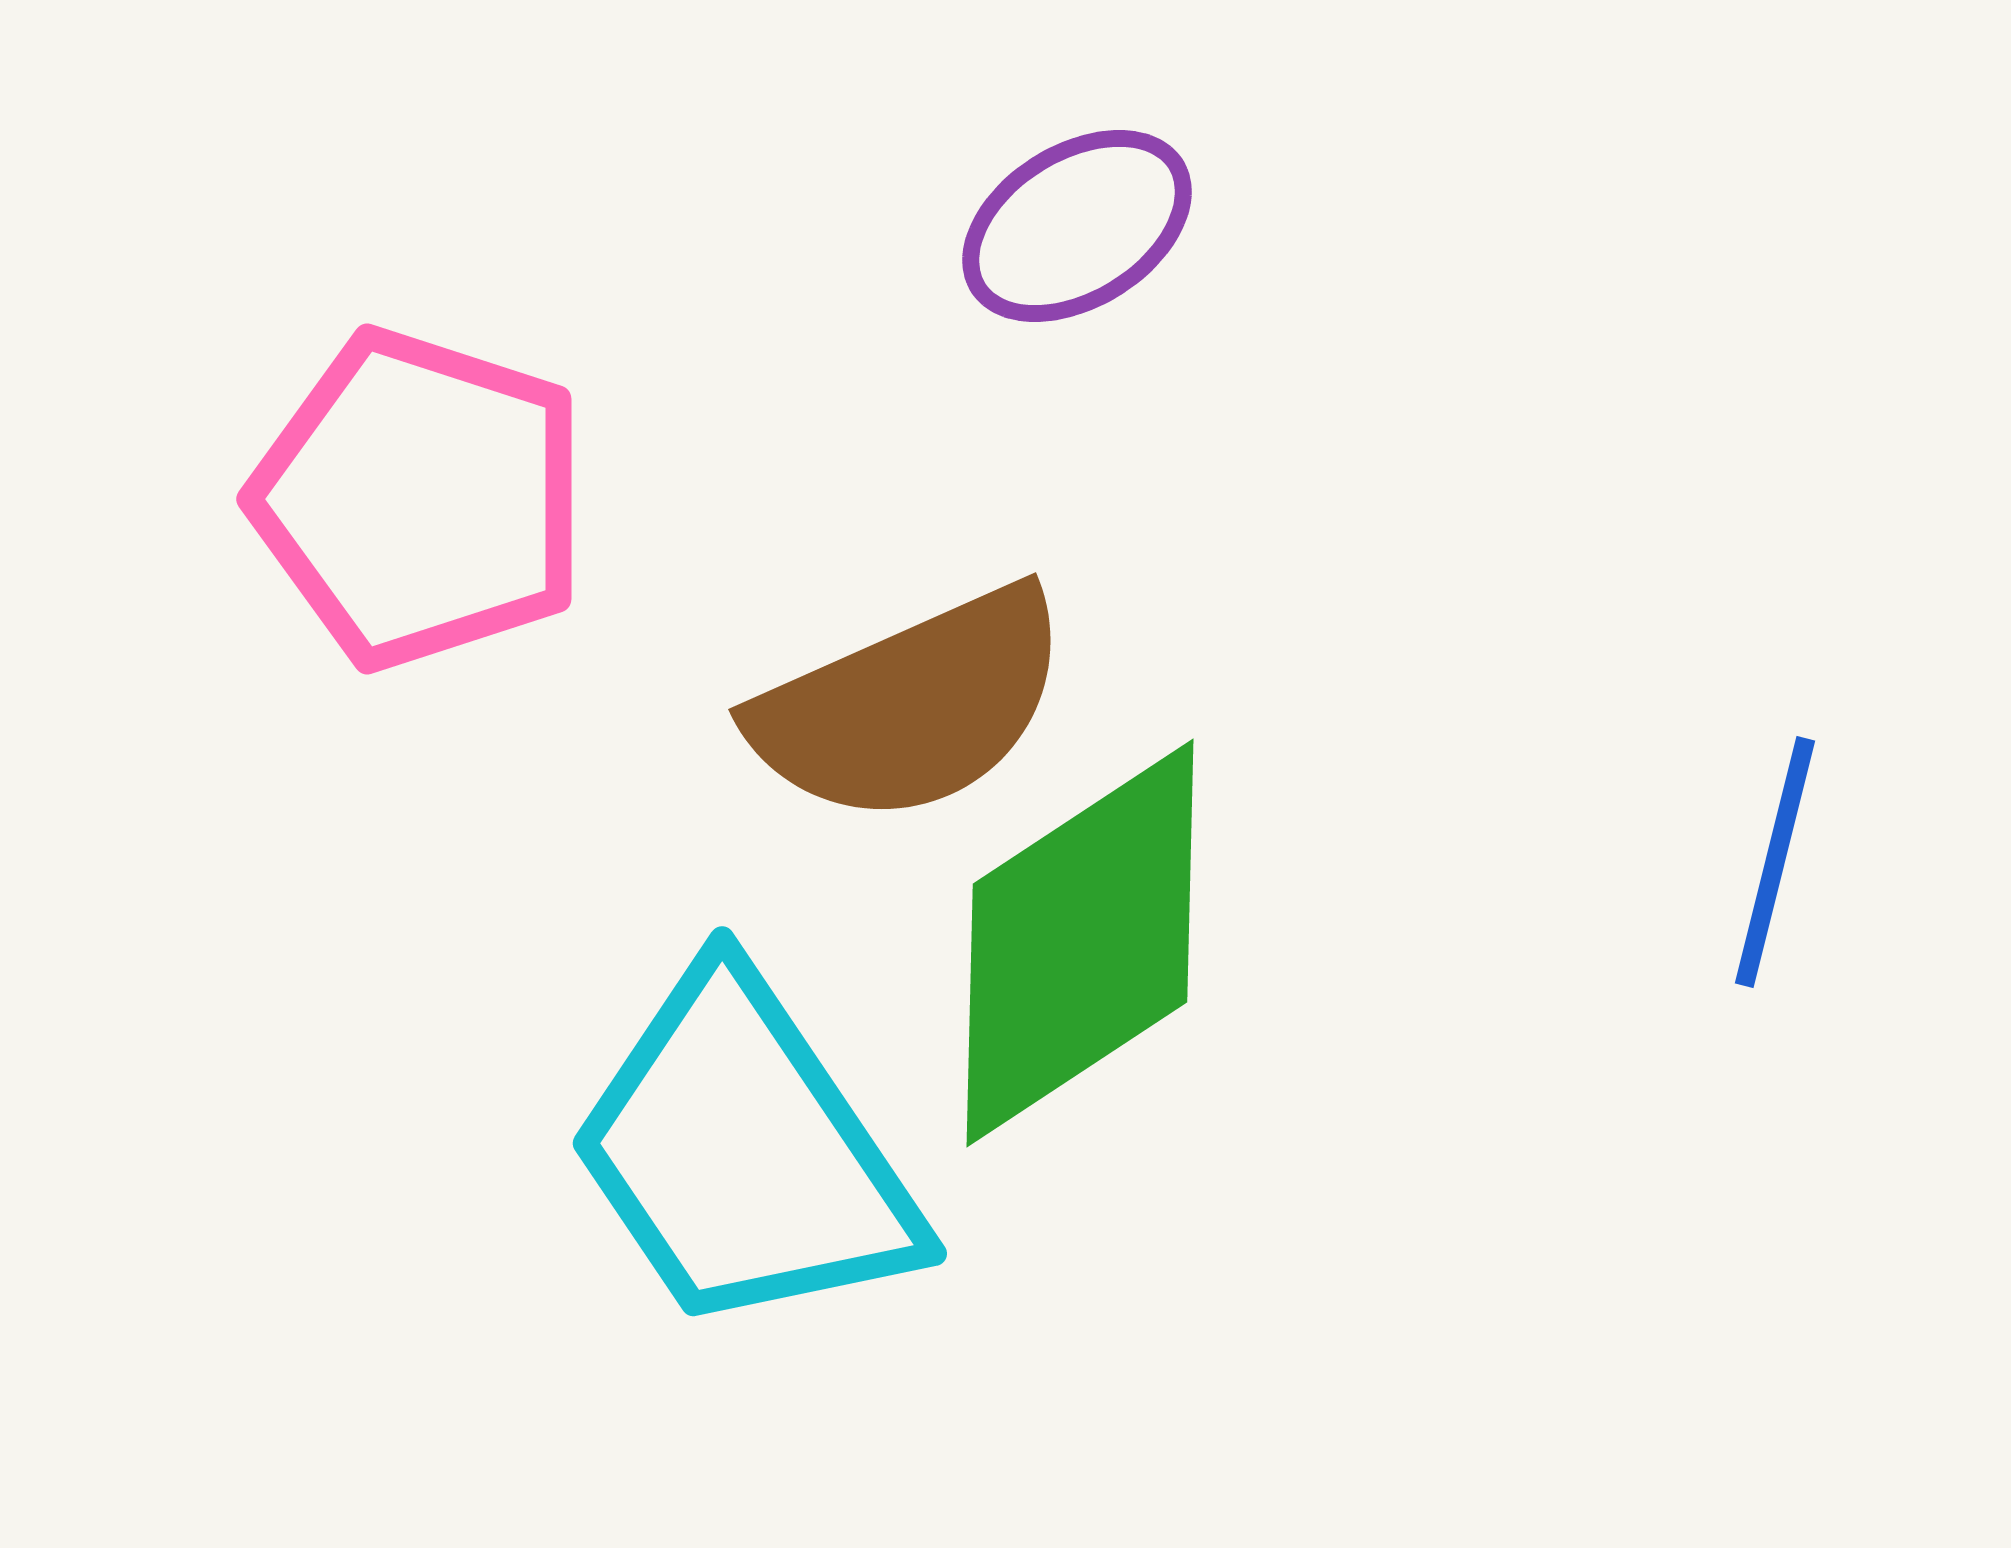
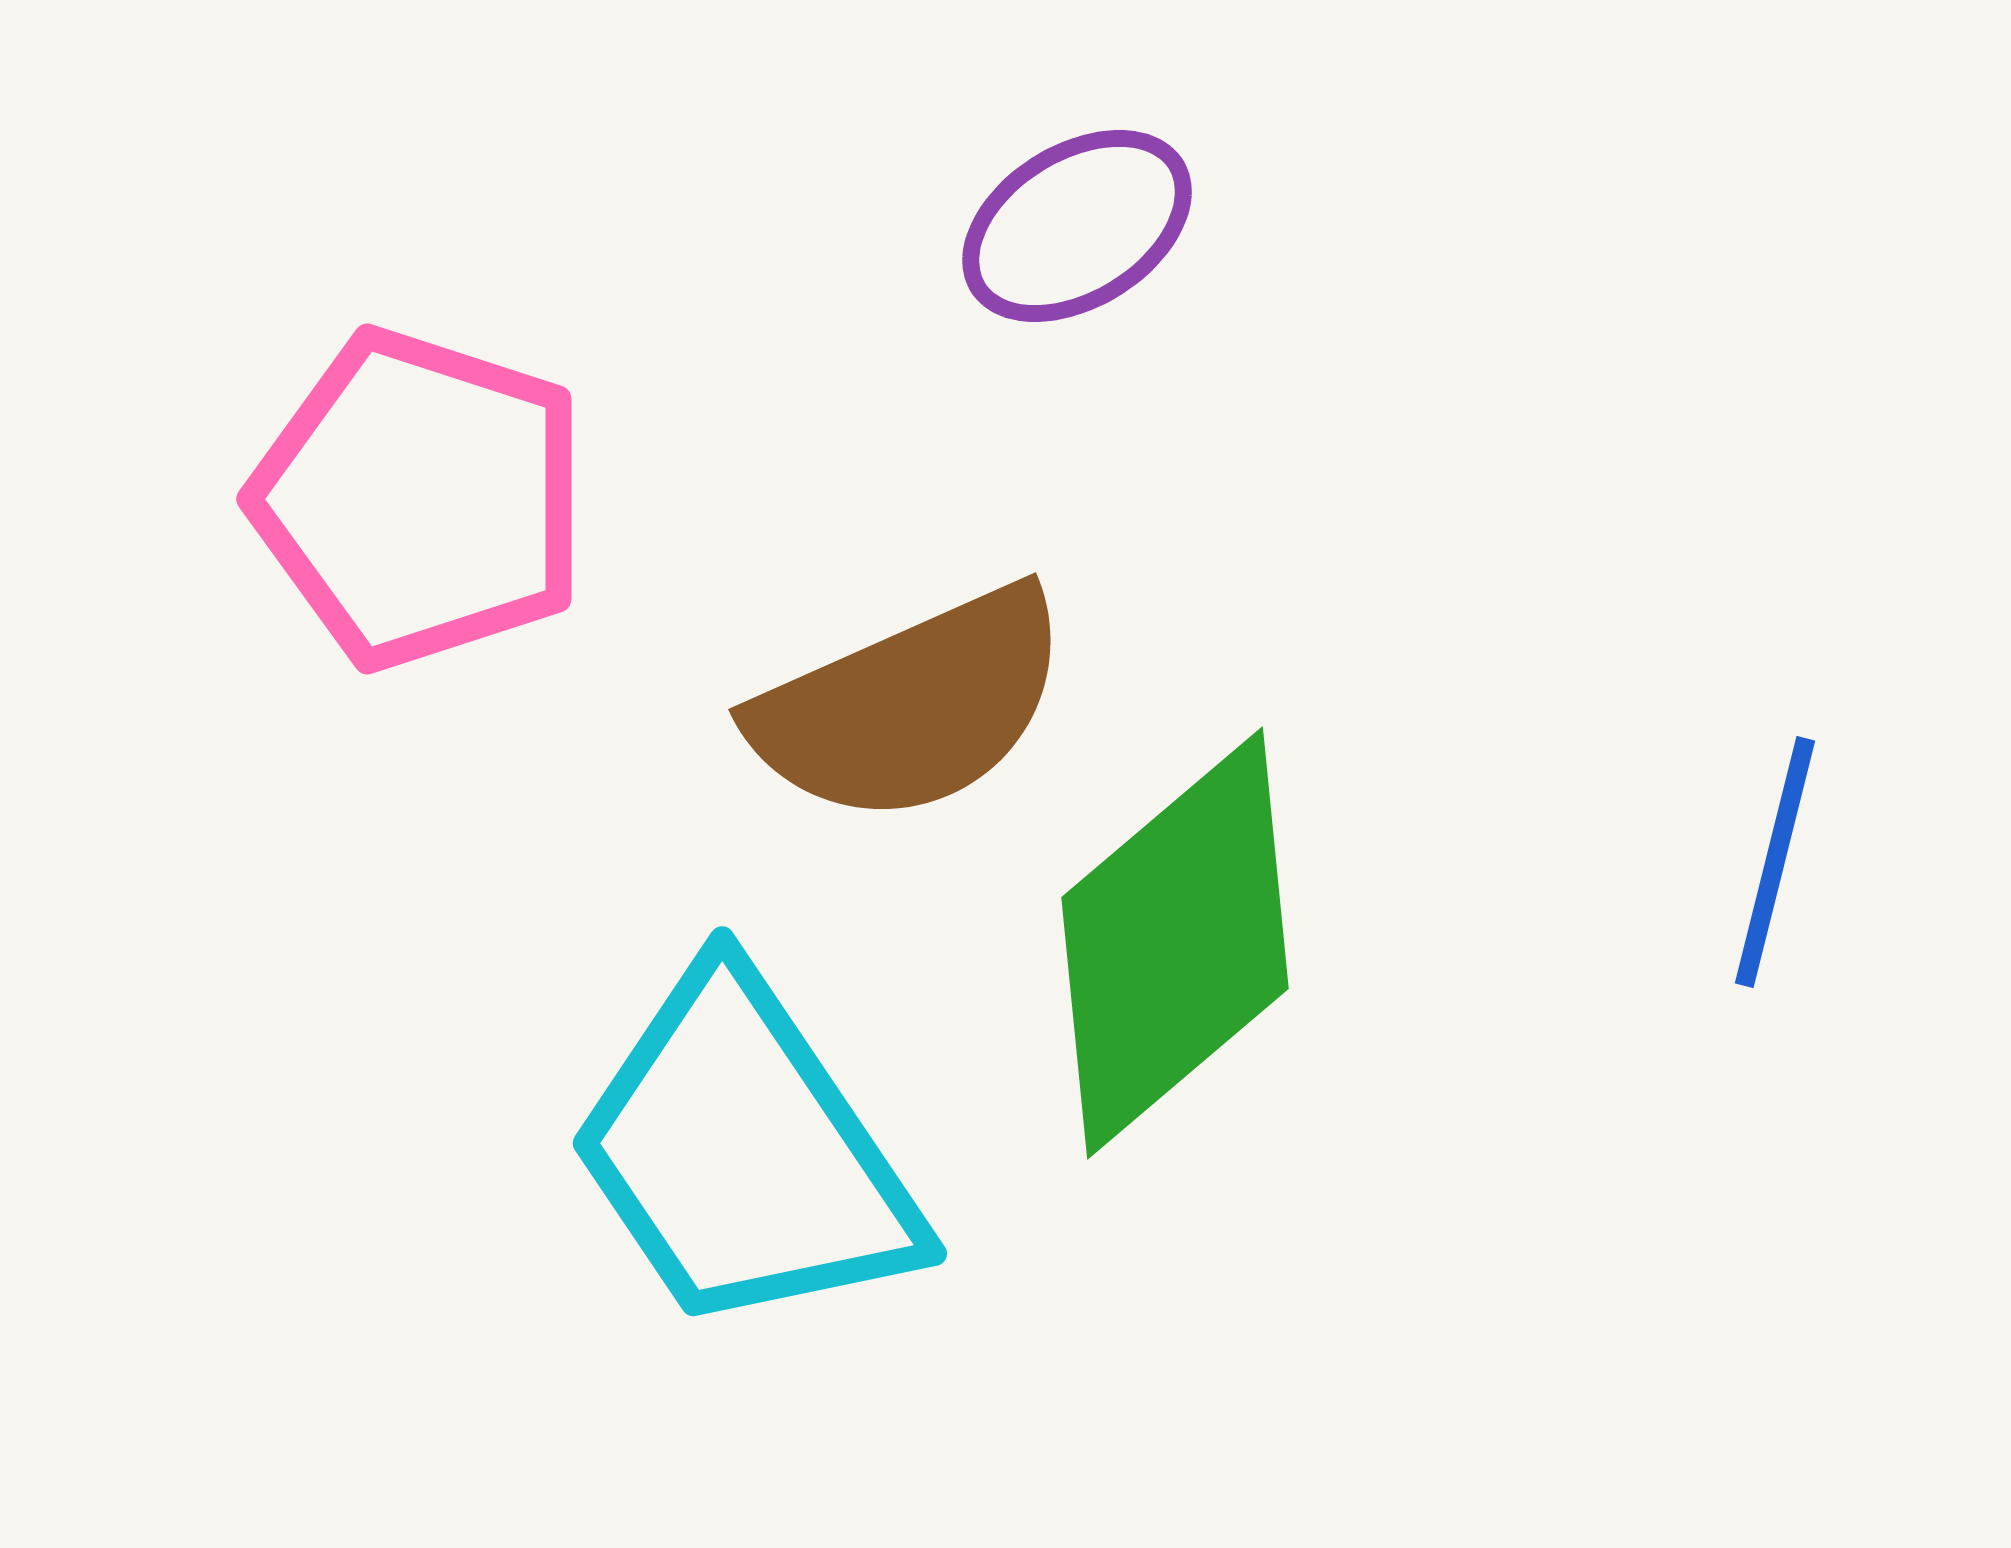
green diamond: moved 95 px right; rotated 7 degrees counterclockwise
